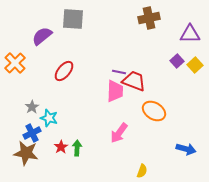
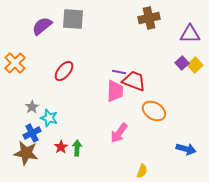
purple semicircle: moved 10 px up
purple square: moved 5 px right, 2 px down
